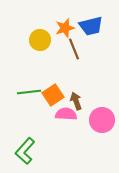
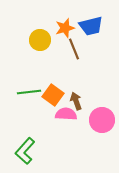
orange square: rotated 20 degrees counterclockwise
